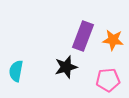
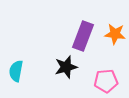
orange star: moved 2 px right, 6 px up
pink pentagon: moved 2 px left, 1 px down
